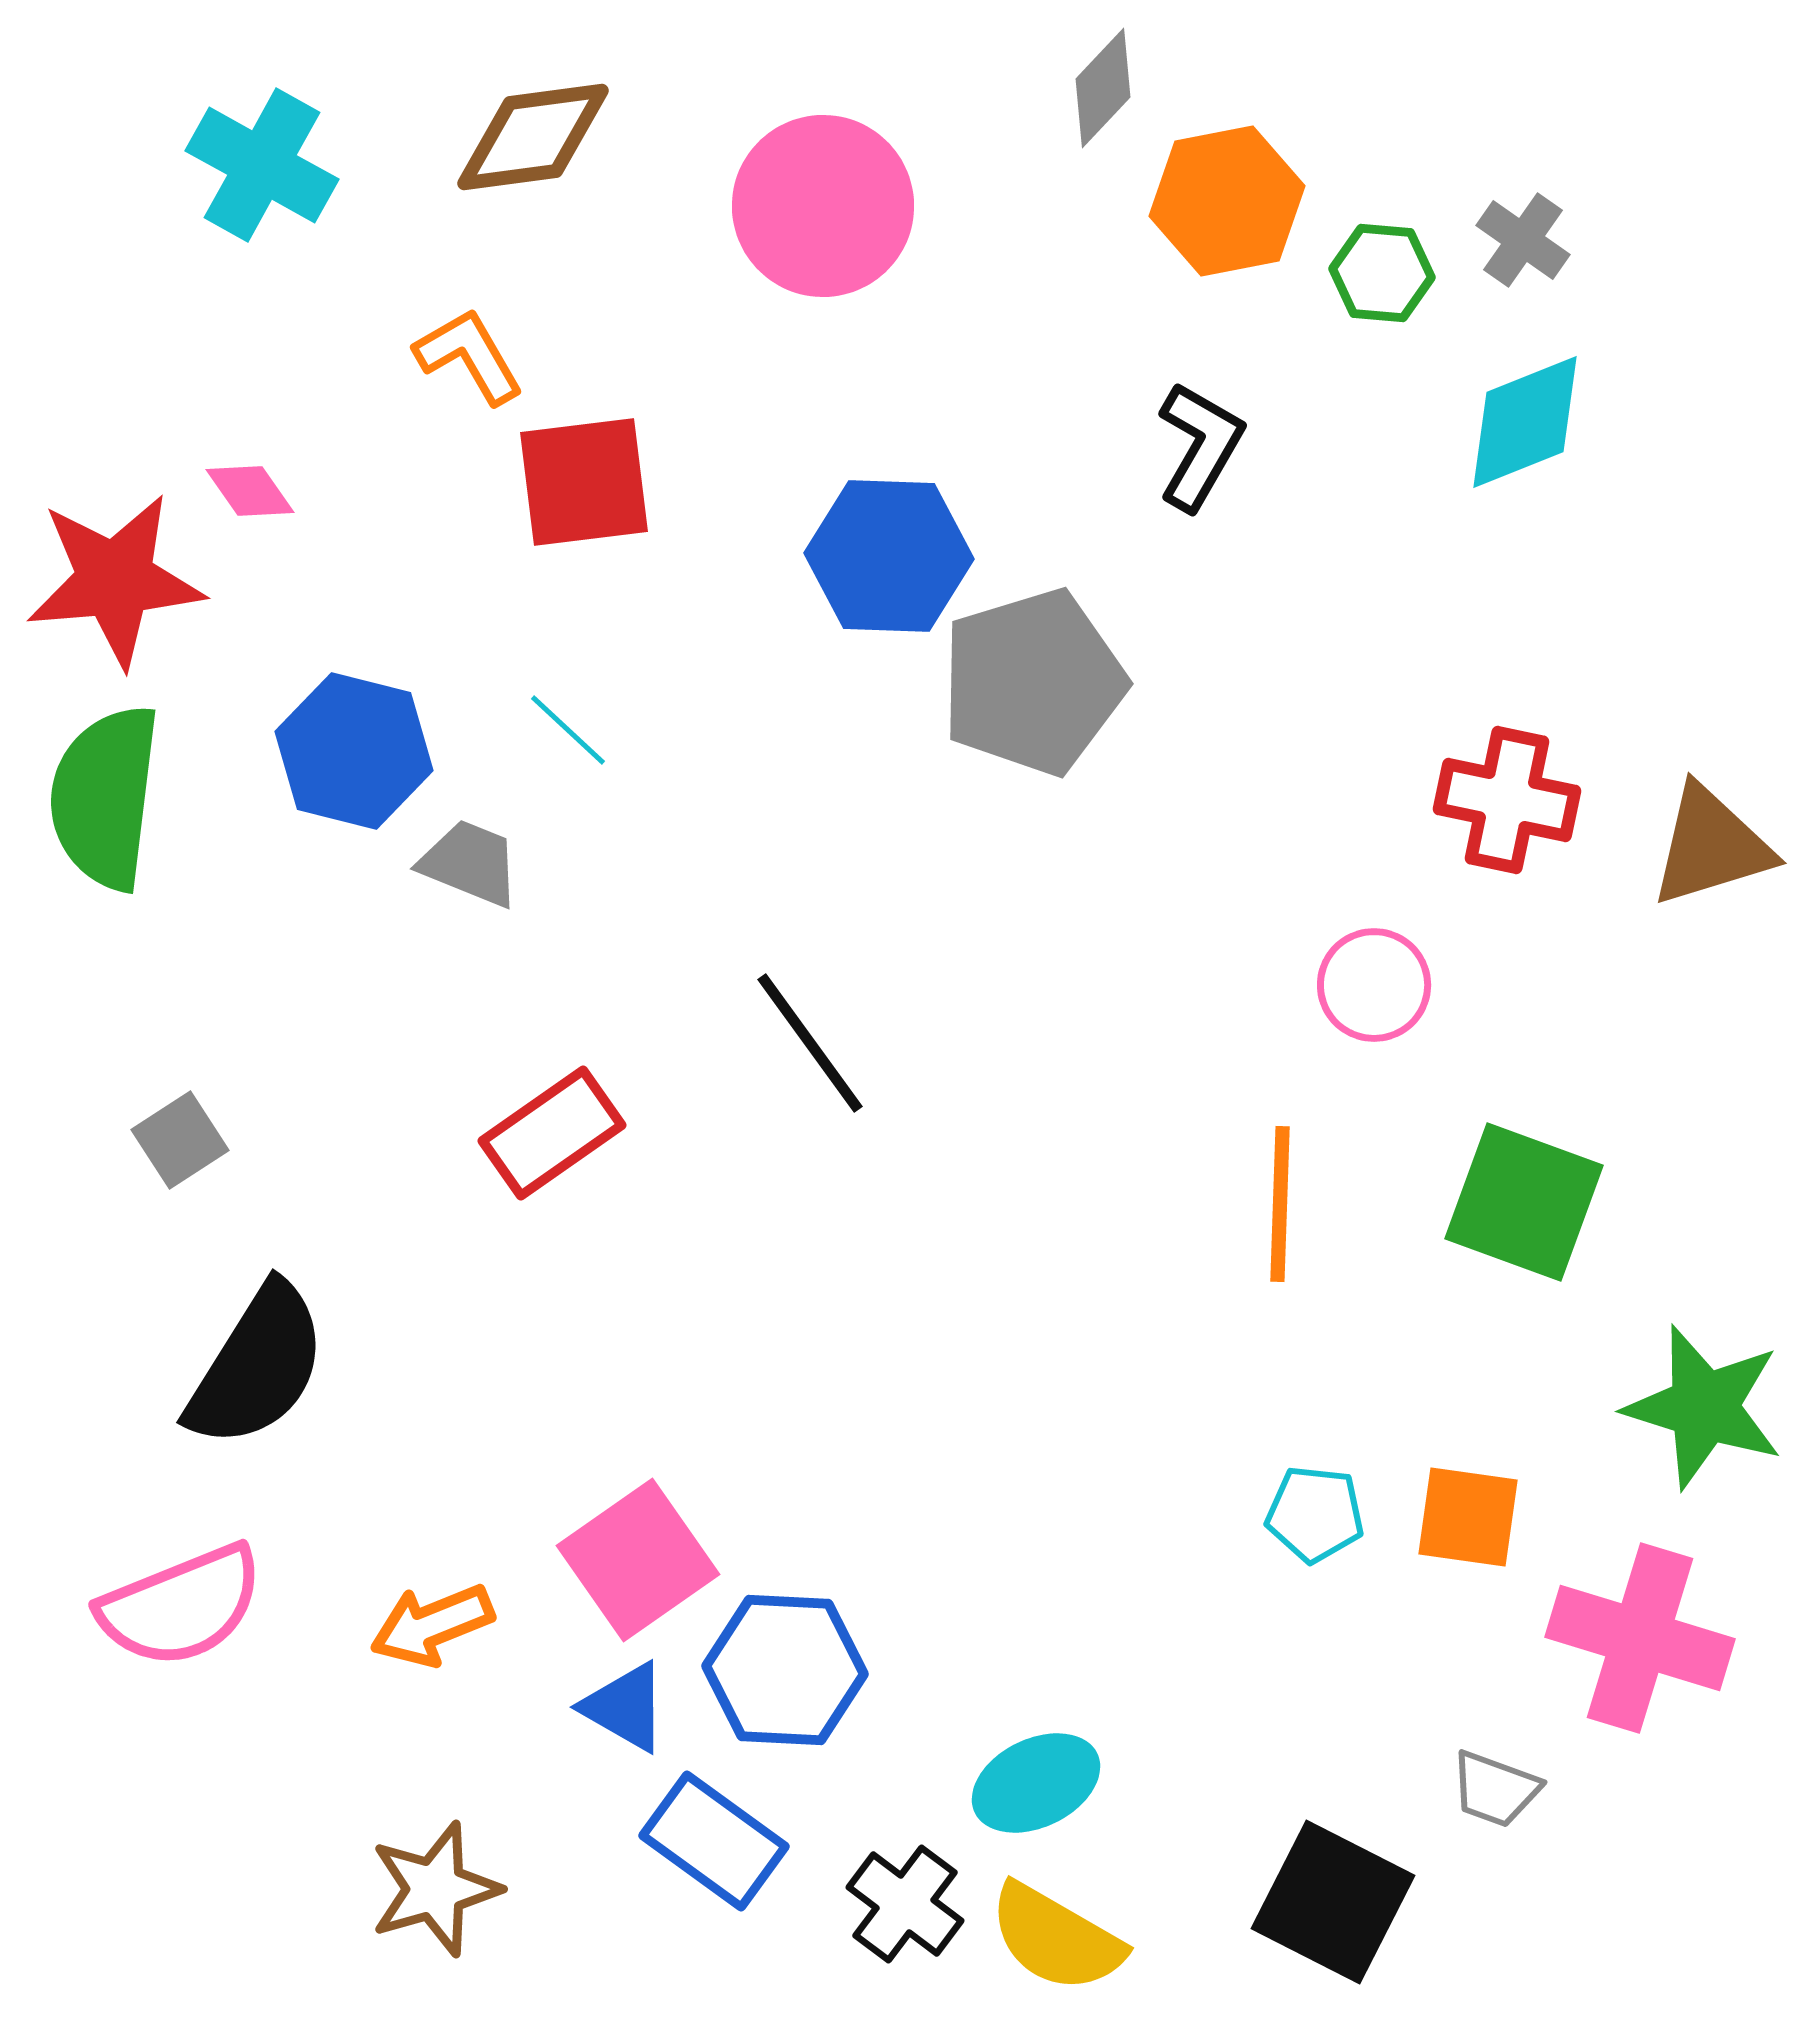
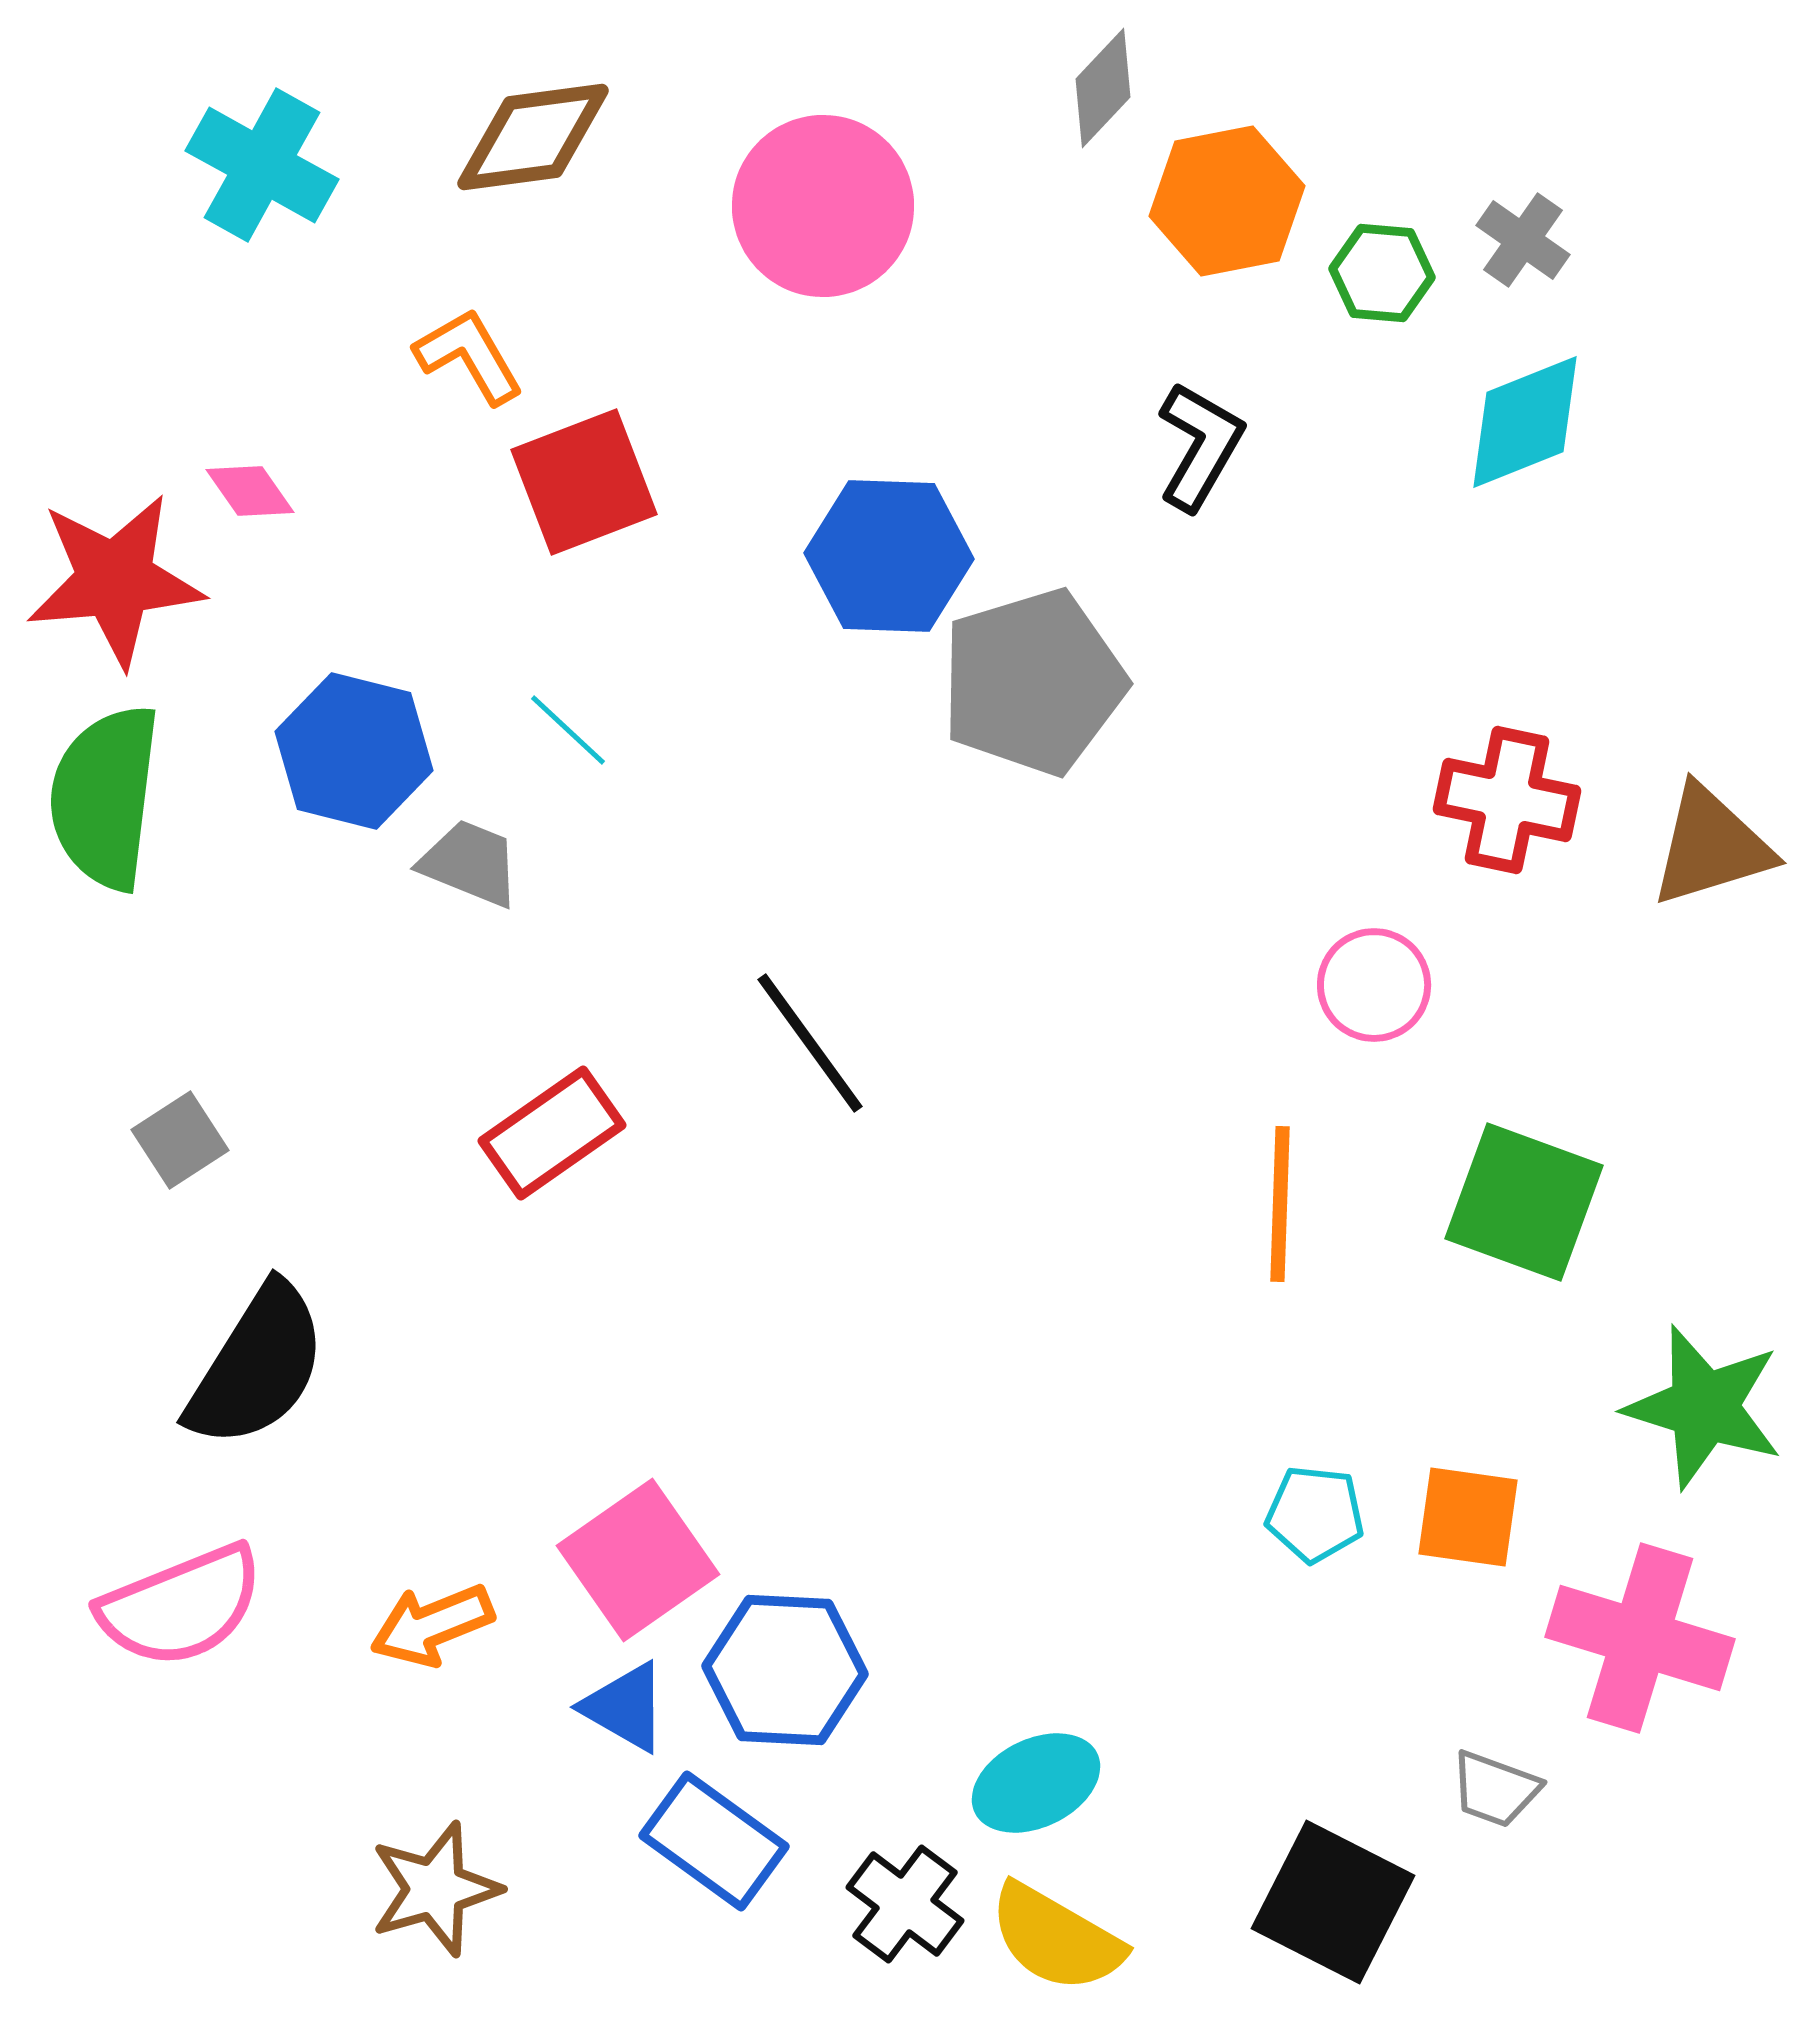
red square at (584, 482): rotated 14 degrees counterclockwise
